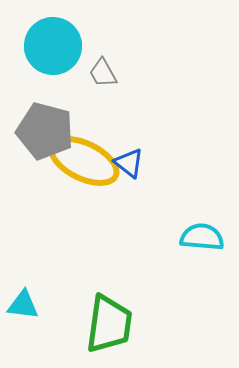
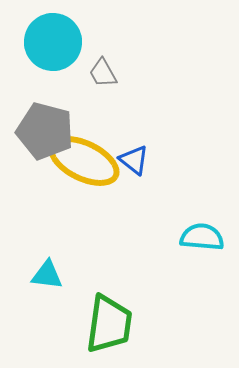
cyan circle: moved 4 px up
blue triangle: moved 5 px right, 3 px up
cyan triangle: moved 24 px right, 30 px up
